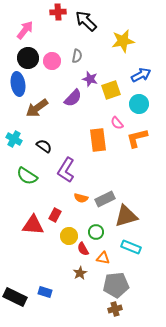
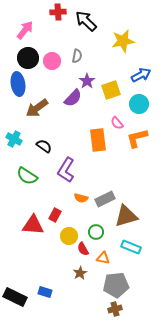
purple star: moved 3 px left, 2 px down; rotated 21 degrees clockwise
